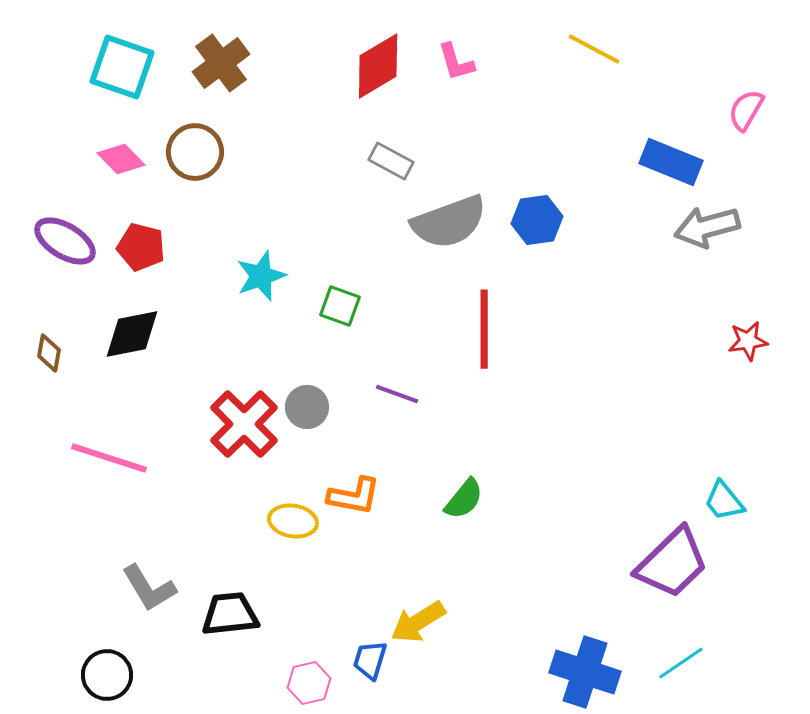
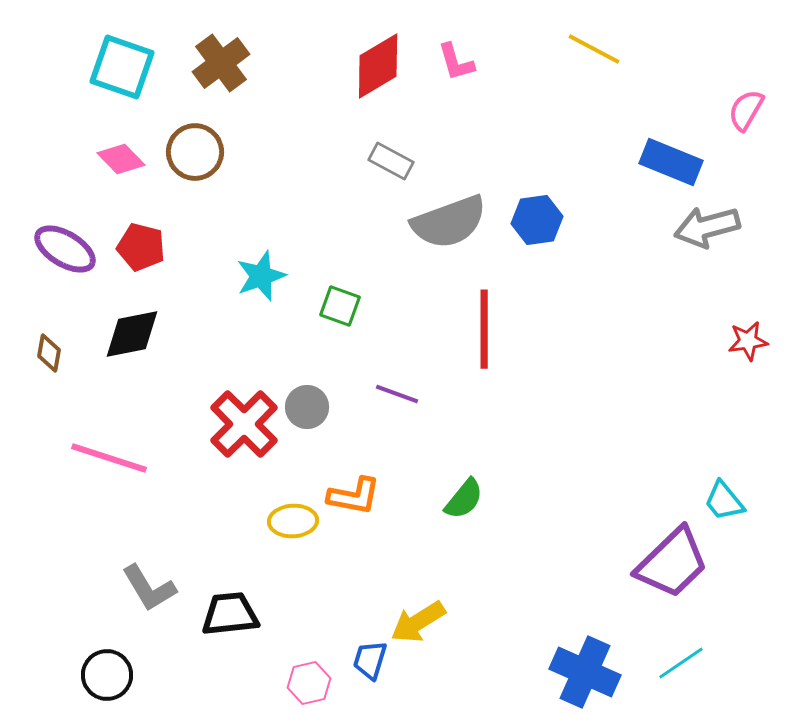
purple ellipse: moved 8 px down
yellow ellipse: rotated 12 degrees counterclockwise
blue cross: rotated 6 degrees clockwise
